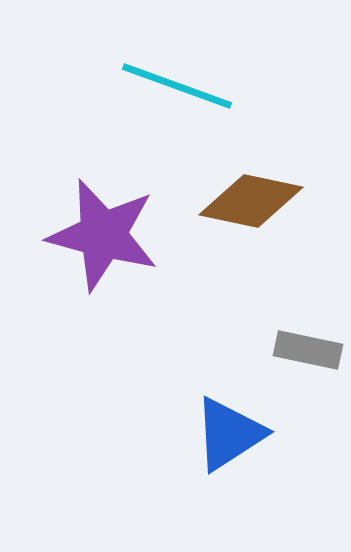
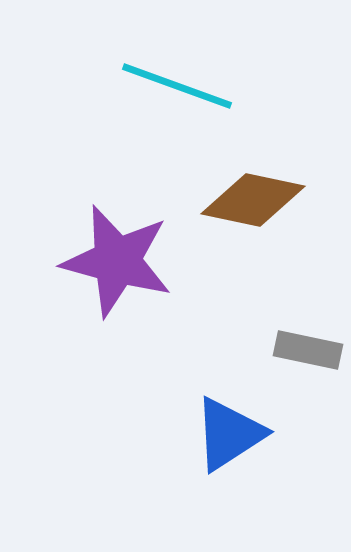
brown diamond: moved 2 px right, 1 px up
purple star: moved 14 px right, 26 px down
